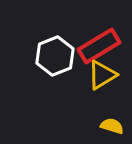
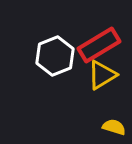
red rectangle: moved 1 px up
yellow semicircle: moved 2 px right, 1 px down
